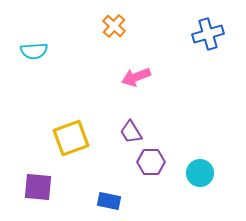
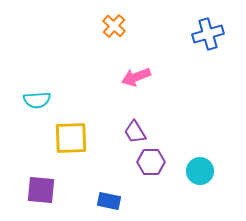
cyan semicircle: moved 3 px right, 49 px down
purple trapezoid: moved 4 px right
yellow square: rotated 18 degrees clockwise
cyan circle: moved 2 px up
purple square: moved 3 px right, 3 px down
